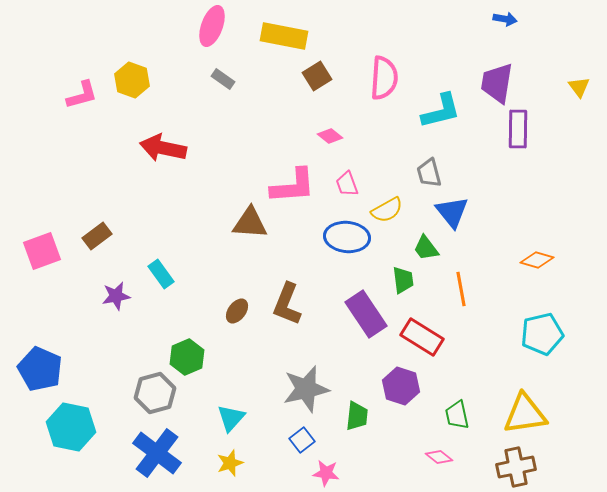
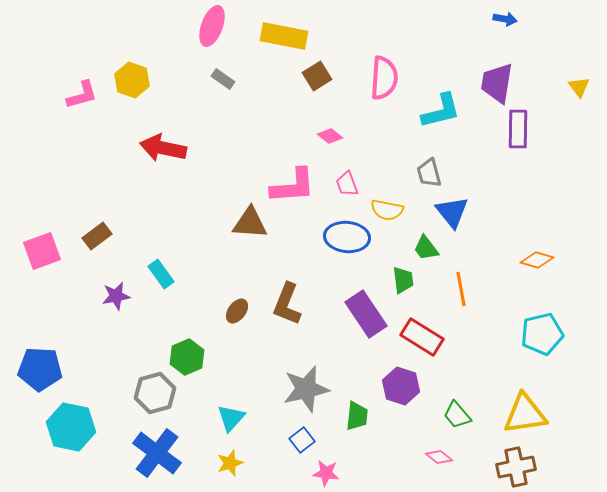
yellow semicircle at (387, 210): rotated 40 degrees clockwise
blue pentagon at (40, 369): rotated 21 degrees counterclockwise
green trapezoid at (457, 415): rotated 28 degrees counterclockwise
